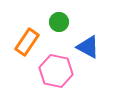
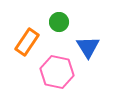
blue triangle: rotated 30 degrees clockwise
pink hexagon: moved 1 px right, 1 px down
